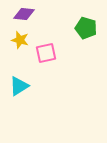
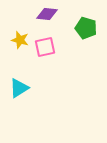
purple diamond: moved 23 px right
pink square: moved 1 px left, 6 px up
cyan triangle: moved 2 px down
